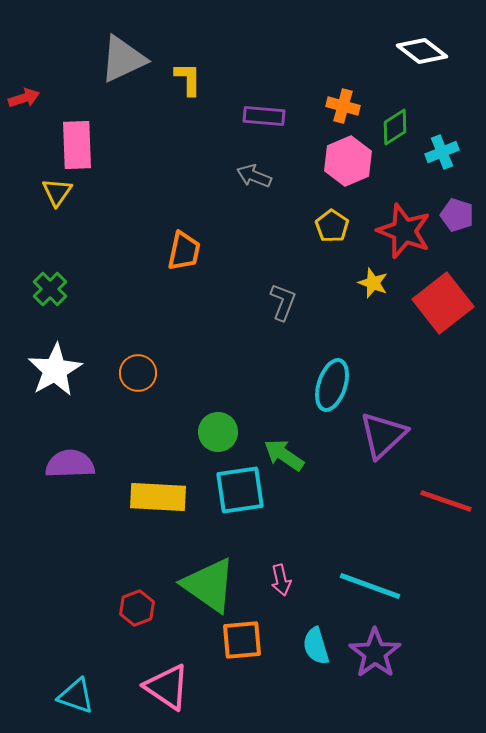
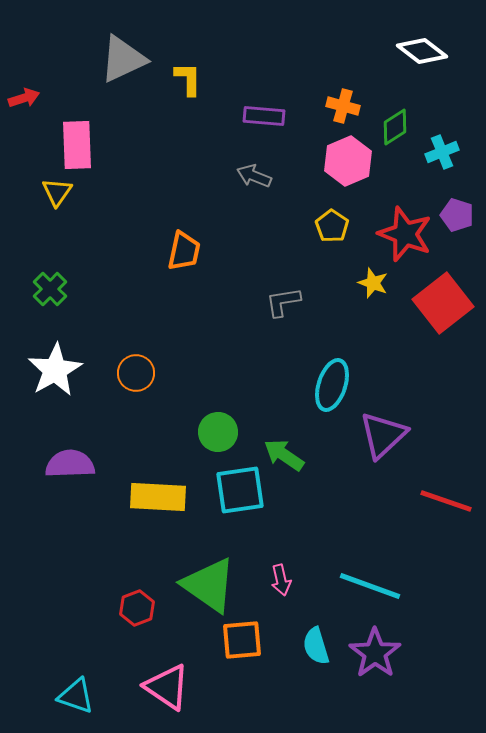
red star: moved 1 px right, 3 px down
gray L-shape: rotated 120 degrees counterclockwise
orange circle: moved 2 px left
